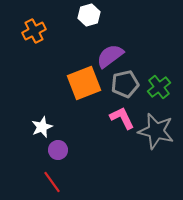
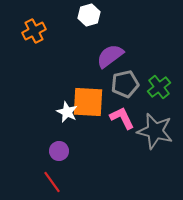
orange square: moved 4 px right, 19 px down; rotated 24 degrees clockwise
white star: moved 25 px right, 15 px up; rotated 25 degrees counterclockwise
gray star: moved 1 px left
purple circle: moved 1 px right, 1 px down
